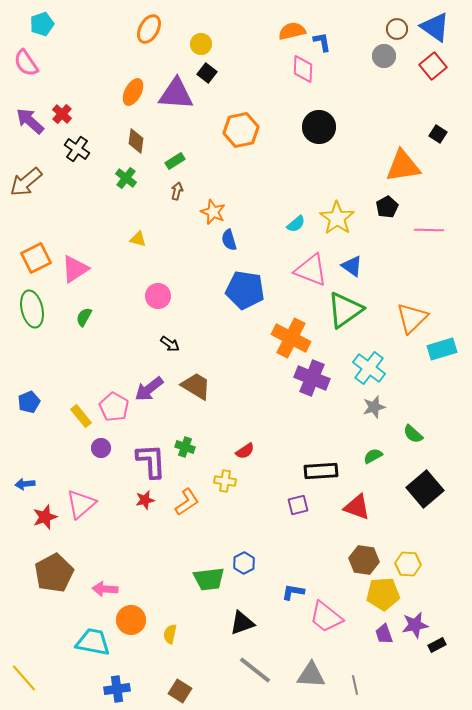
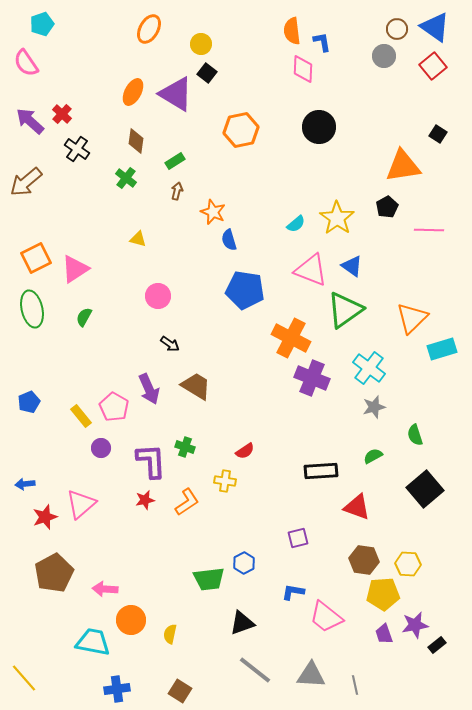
orange semicircle at (292, 31): rotated 84 degrees counterclockwise
purple triangle at (176, 94): rotated 27 degrees clockwise
purple arrow at (149, 389): rotated 76 degrees counterclockwise
green semicircle at (413, 434): moved 2 px right, 1 px down; rotated 30 degrees clockwise
purple square at (298, 505): moved 33 px down
black rectangle at (437, 645): rotated 12 degrees counterclockwise
